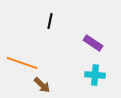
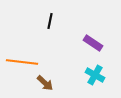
orange line: moved 1 px up; rotated 12 degrees counterclockwise
cyan cross: rotated 24 degrees clockwise
brown arrow: moved 3 px right, 2 px up
